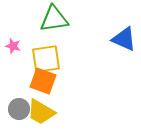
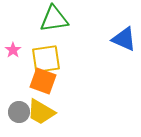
pink star: moved 4 px down; rotated 21 degrees clockwise
gray circle: moved 3 px down
